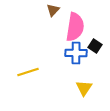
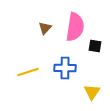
brown triangle: moved 8 px left, 18 px down
black square: rotated 24 degrees counterclockwise
blue cross: moved 11 px left, 15 px down
yellow triangle: moved 8 px right, 4 px down
